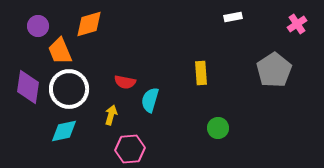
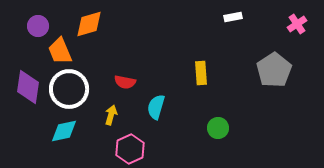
cyan semicircle: moved 6 px right, 7 px down
pink hexagon: rotated 20 degrees counterclockwise
